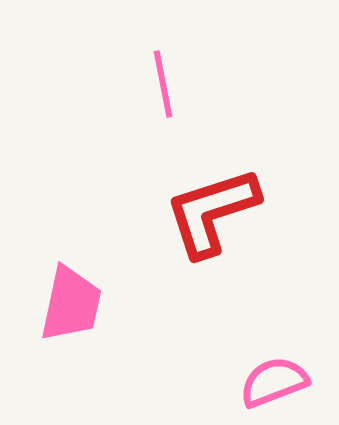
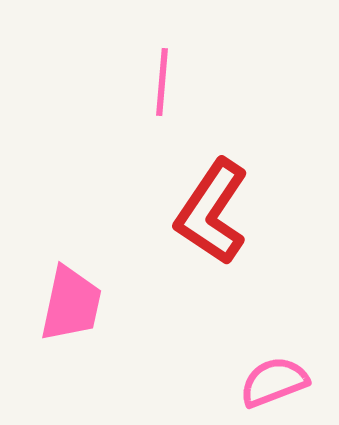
pink line: moved 1 px left, 2 px up; rotated 16 degrees clockwise
red L-shape: rotated 38 degrees counterclockwise
